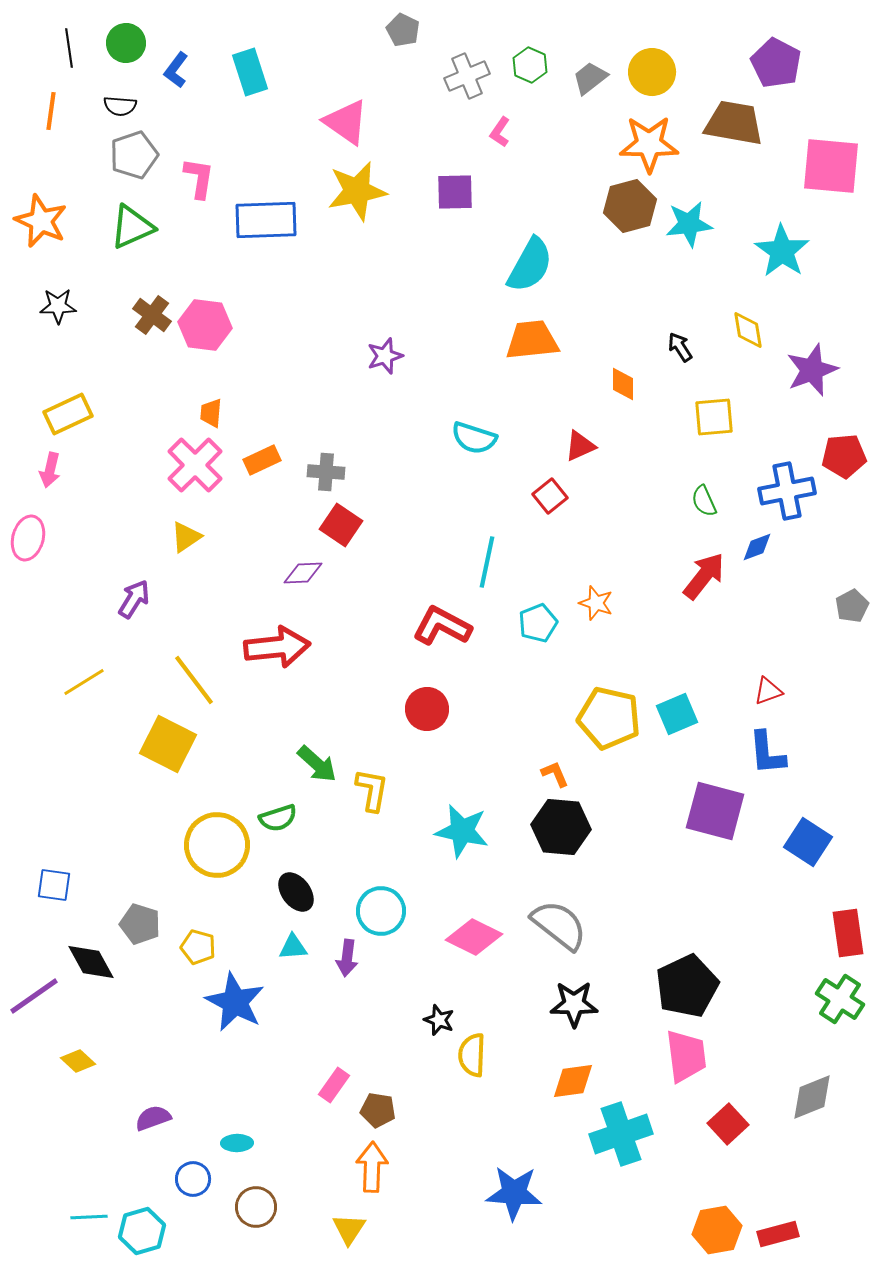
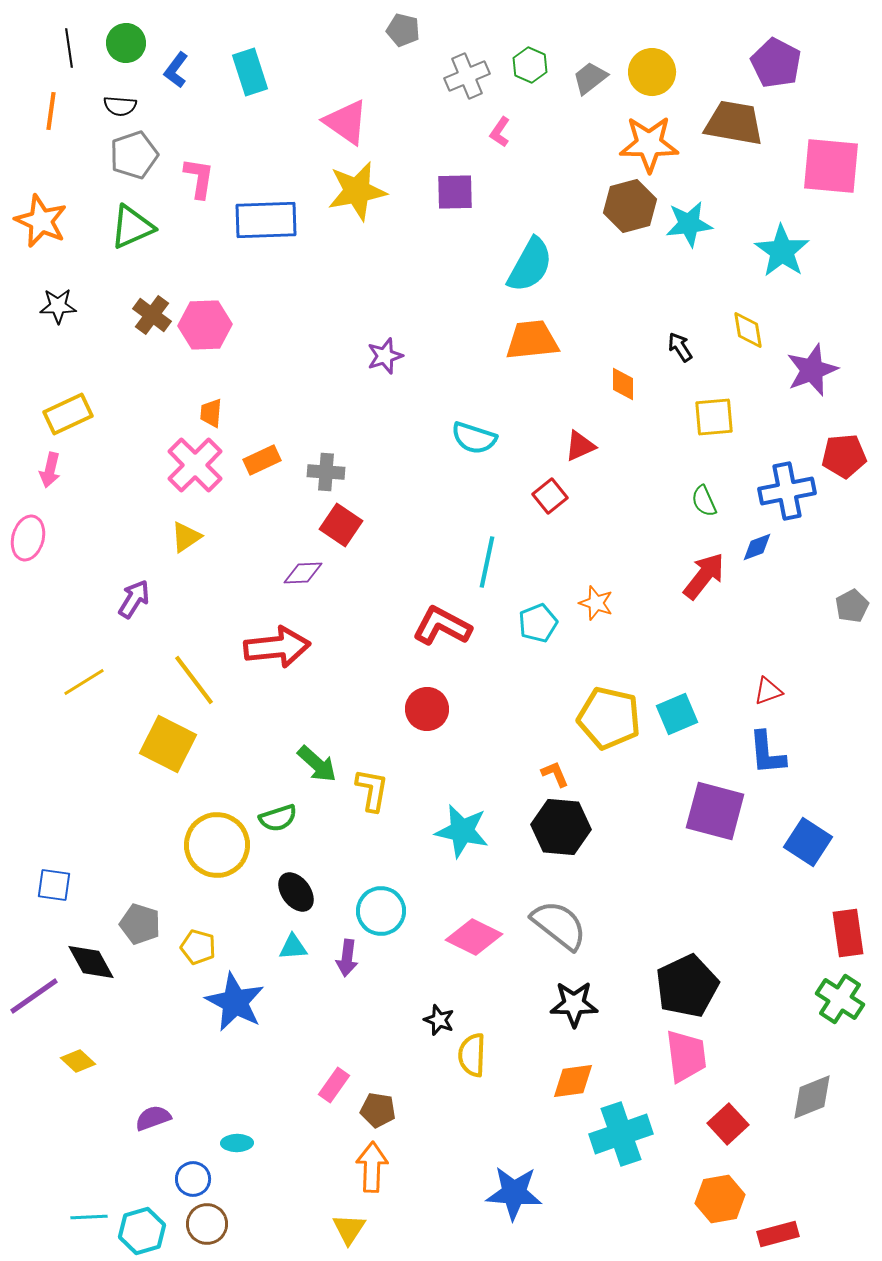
gray pentagon at (403, 30): rotated 12 degrees counterclockwise
pink hexagon at (205, 325): rotated 9 degrees counterclockwise
brown circle at (256, 1207): moved 49 px left, 17 px down
orange hexagon at (717, 1230): moved 3 px right, 31 px up
